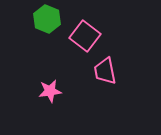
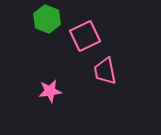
pink square: rotated 28 degrees clockwise
